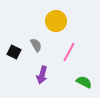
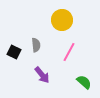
yellow circle: moved 6 px right, 1 px up
gray semicircle: rotated 24 degrees clockwise
purple arrow: rotated 54 degrees counterclockwise
green semicircle: rotated 14 degrees clockwise
